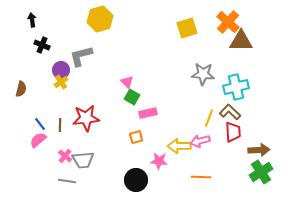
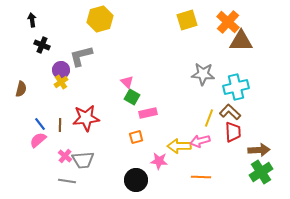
yellow square: moved 8 px up
